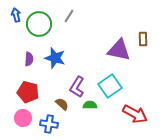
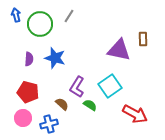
green circle: moved 1 px right
green semicircle: rotated 32 degrees clockwise
blue cross: rotated 24 degrees counterclockwise
